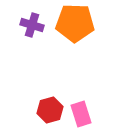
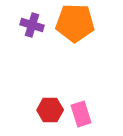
red hexagon: rotated 15 degrees clockwise
